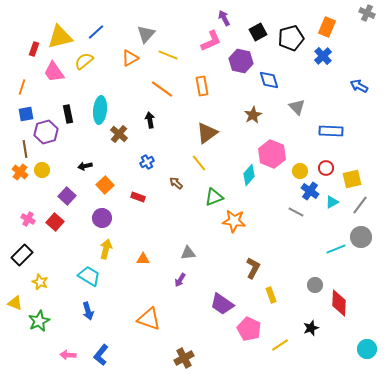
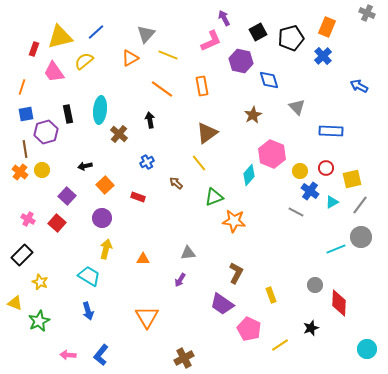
red square at (55, 222): moved 2 px right, 1 px down
brown L-shape at (253, 268): moved 17 px left, 5 px down
orange triangle at (149, 319): moved 2 px left, 2 px up; rotated 40 degrees clockwise
